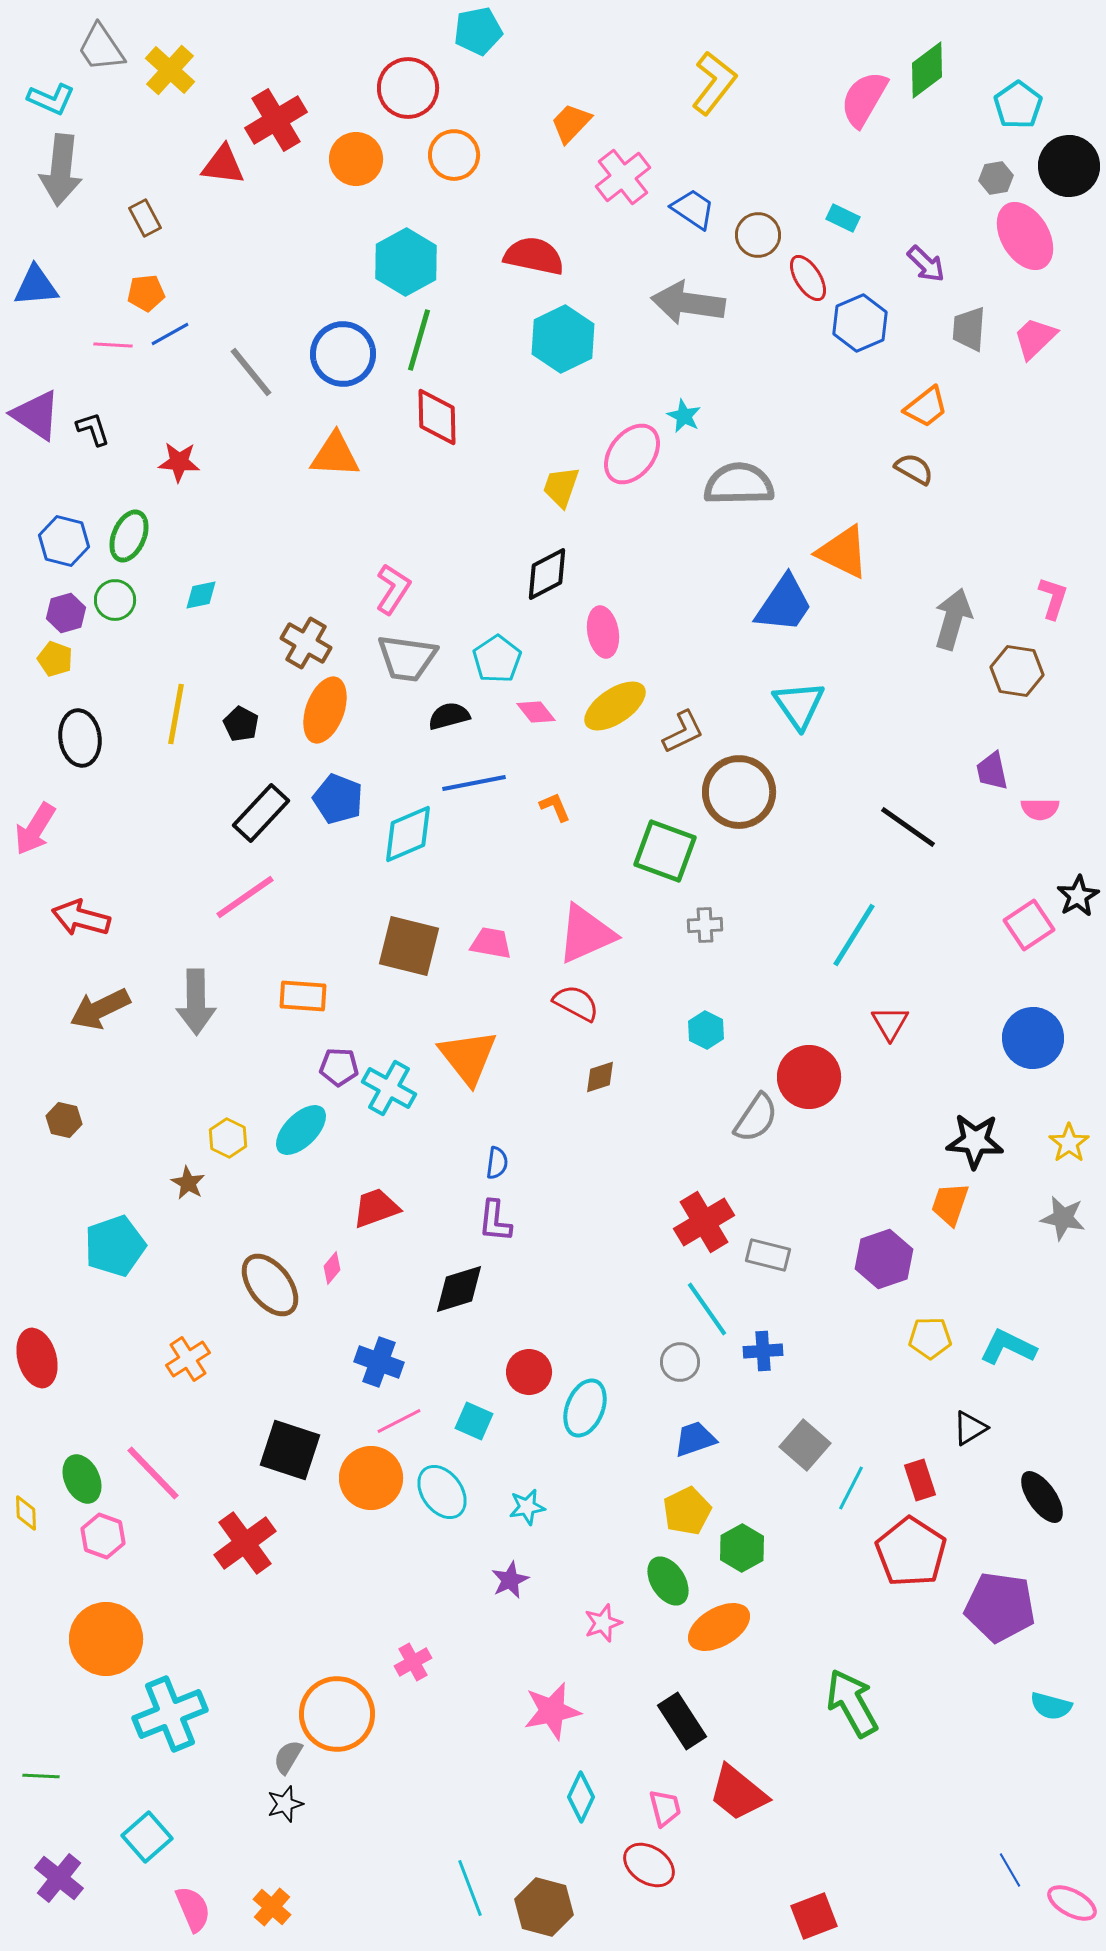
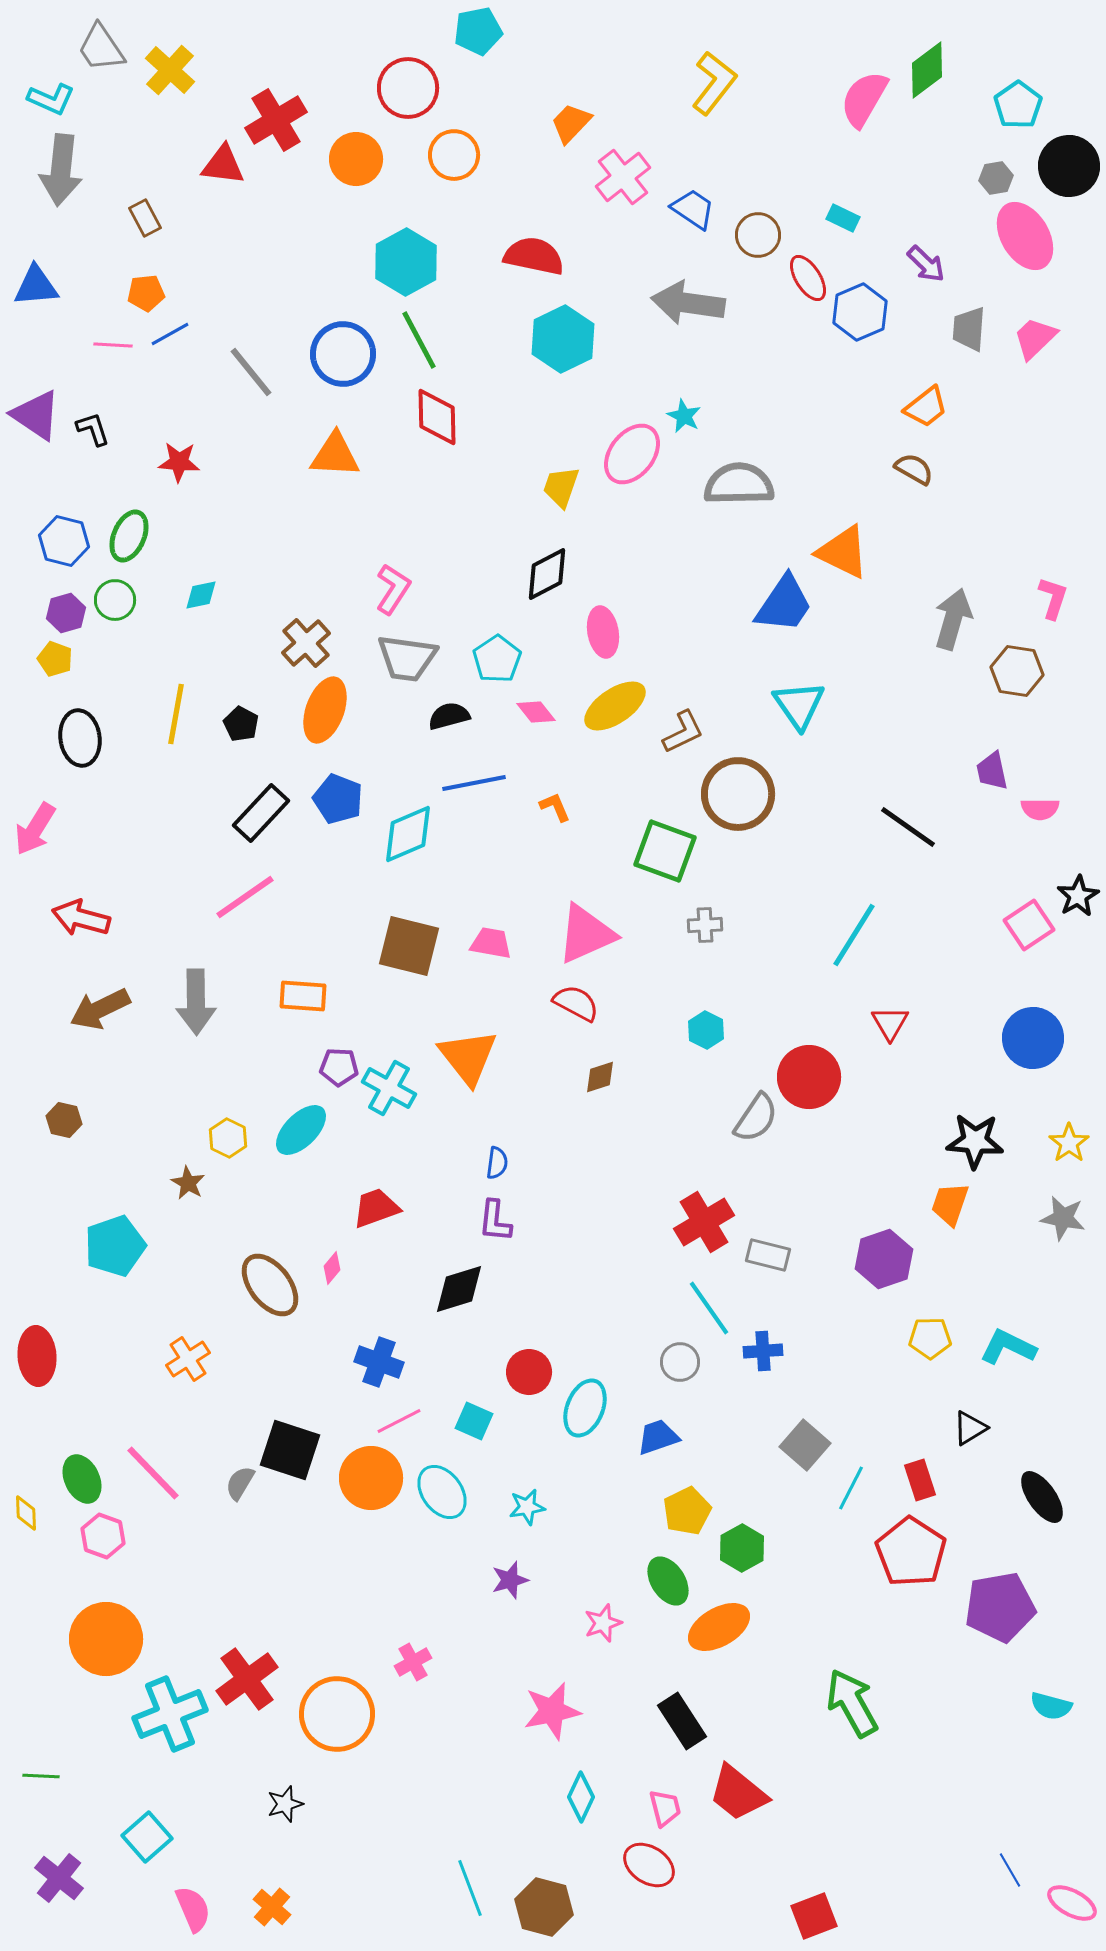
blue hexagon at (860, 323): moved 11 px up
green line at (419, 340): rotated 44 degrees counterclockwise
brown cross at (306, 643): rotated 18 degrees clockwise
brown circle at (739, 792): moved 1 px left, 2 px down
cyan line at (707, 1309): moved 2 px right, 1 px up
red ellipse at (37, 1358): moved 2 px up; rotated 12 degrees clockwise
blue trapezoid at (695, 1439): moved 37 px left, 2 px up
red cross at (245, 1543): moved 2 px right, 136 px down
purple star at (510, 1580): rotated 9 degrees clockwise
purple pentagon at (1000, 1607): rotated 18 degrees counterclockwise
gray semicircle at (288, 1757): moved 48 px left, 274 px up
